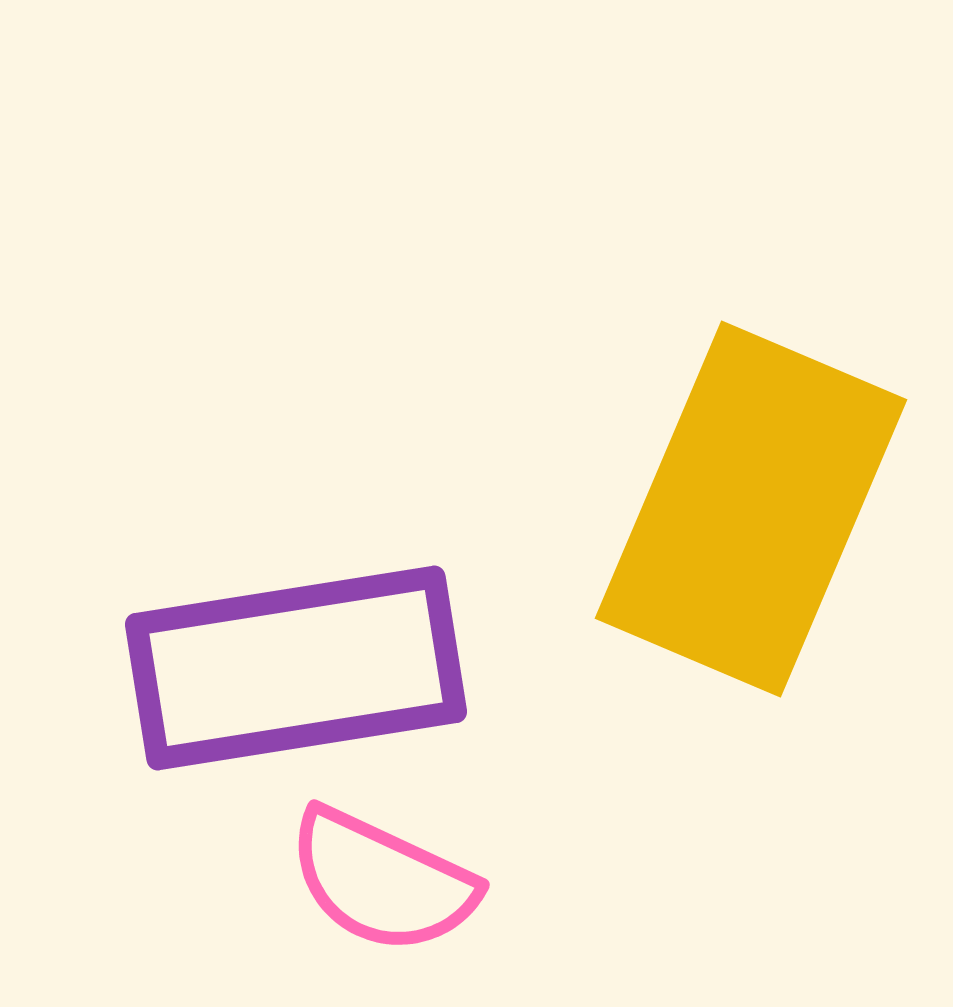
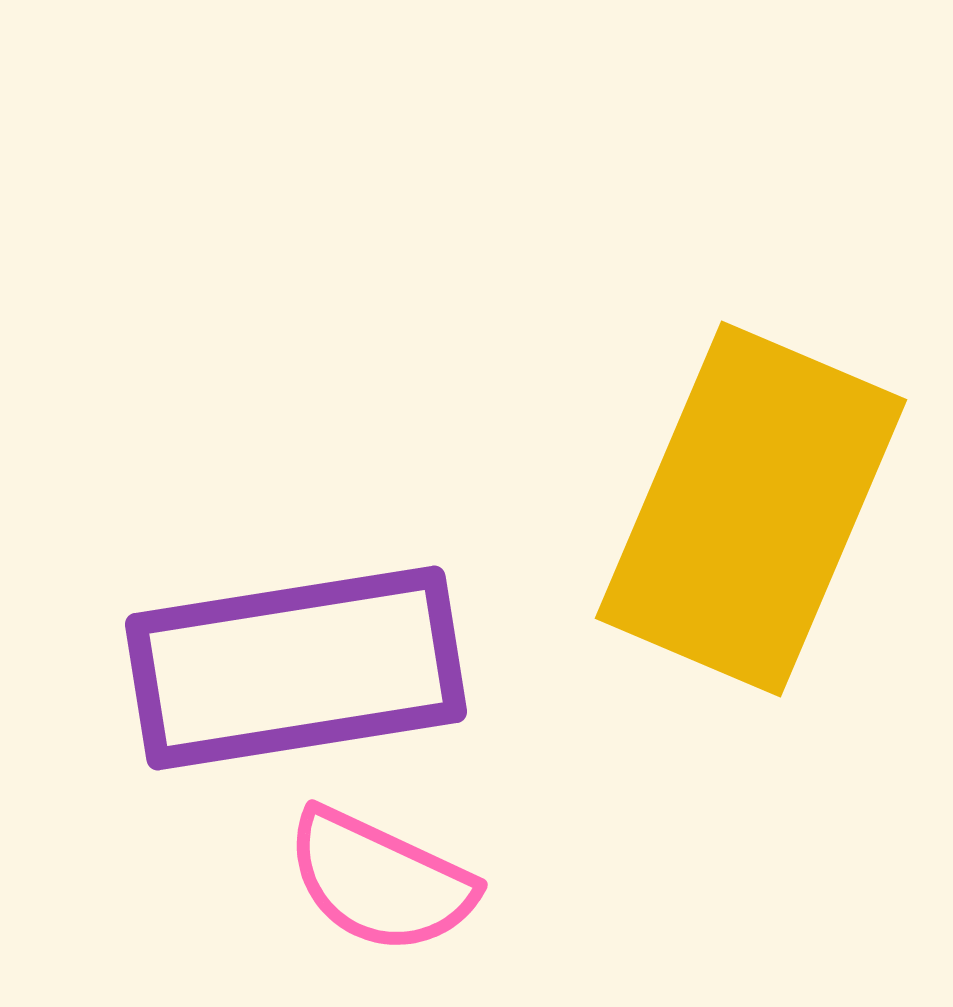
pink semicircle: moved 2 px left
